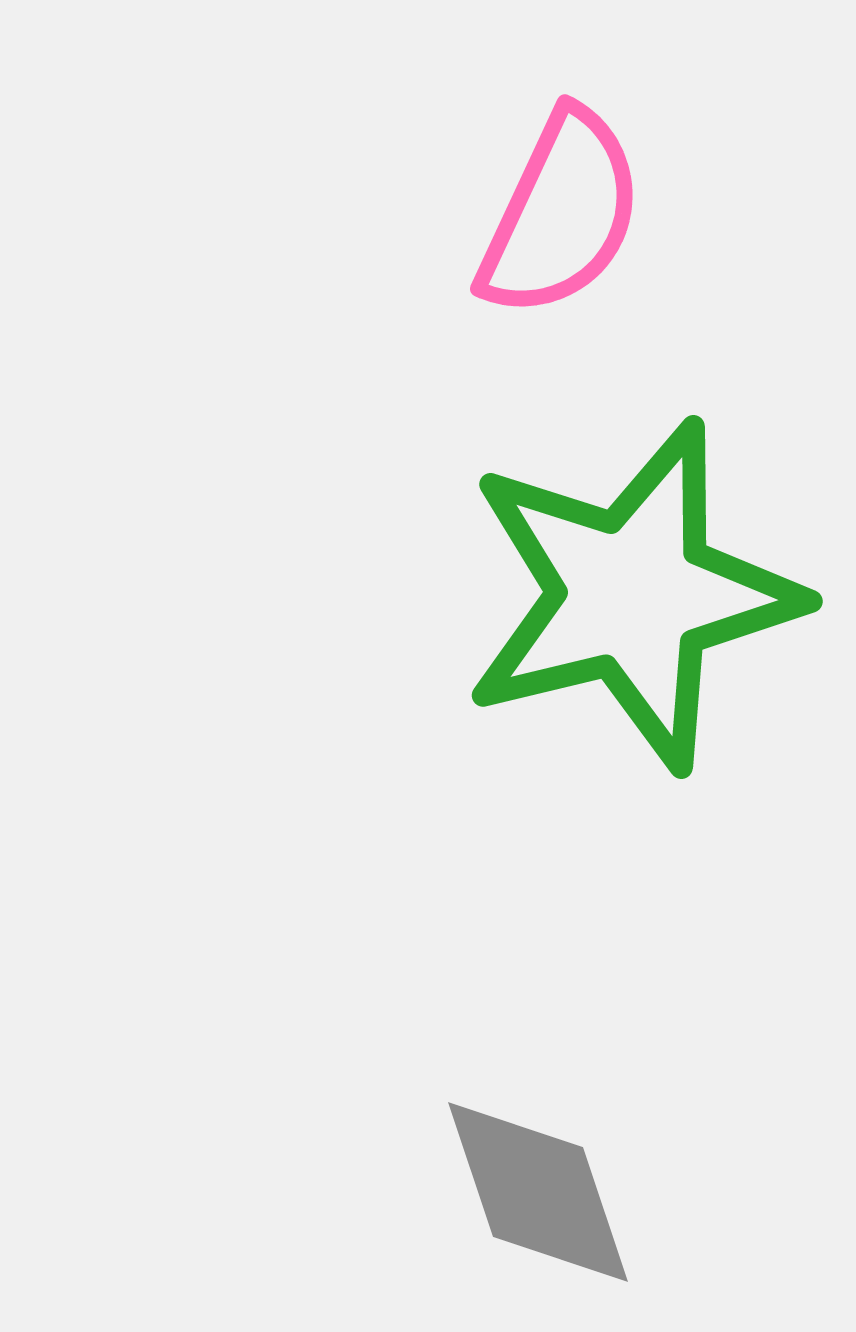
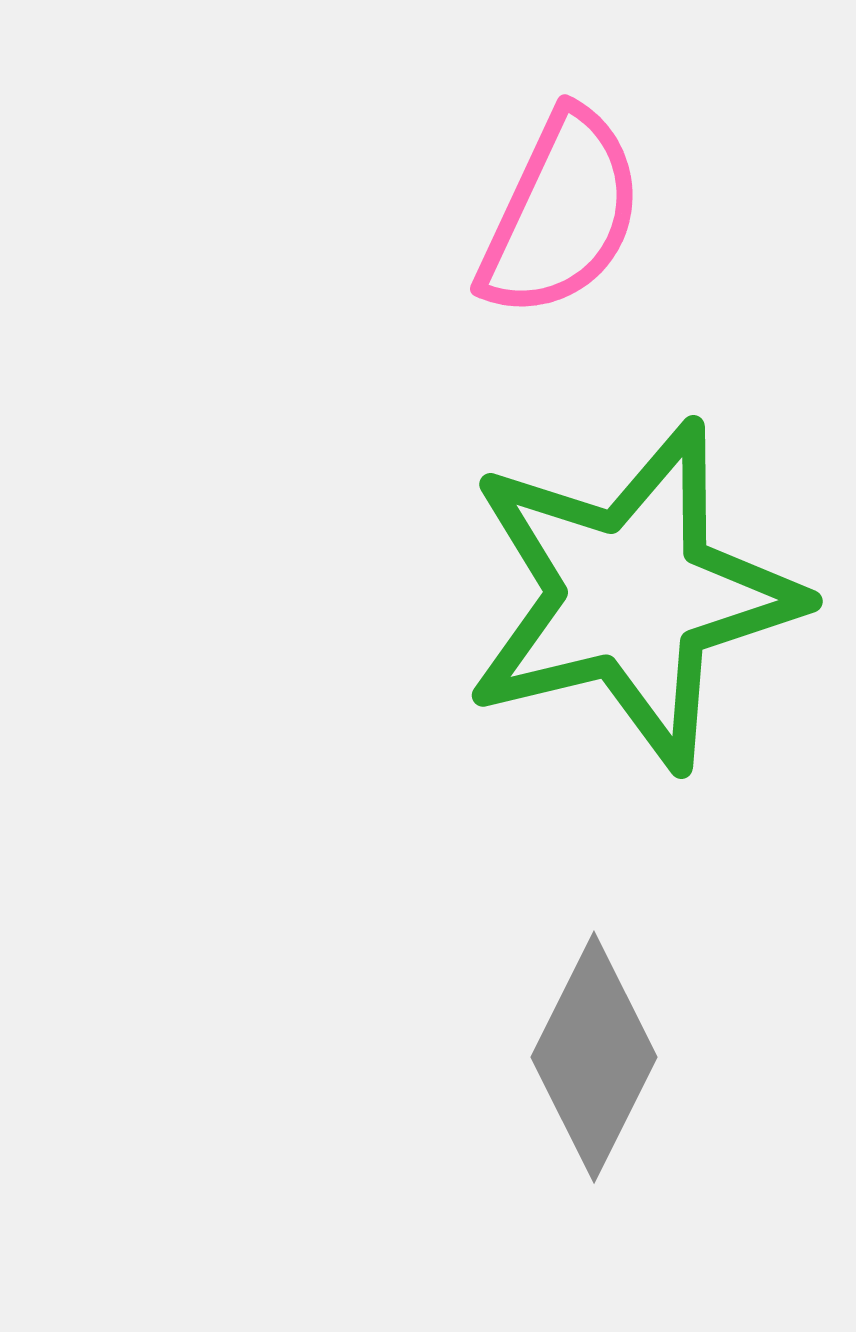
gray diamond: moved 56 px right, 135 px up; rotated 45 degrees clockwise
